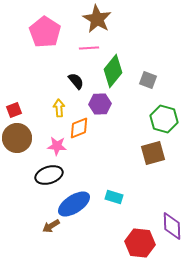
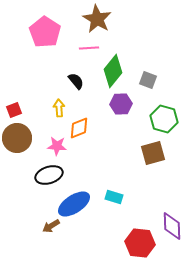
purple hexagon: moved 21 px right
